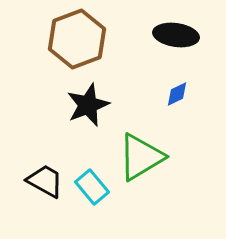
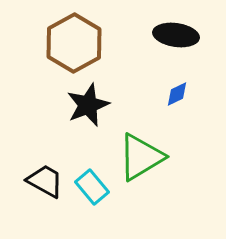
brown hexagon: moved 3 px left, 4 px down; rotated 8 degrees counterclockwise
